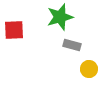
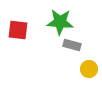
green star: moved 5 px down; rotated 20 degrees clockwise
red square: moved 4 px right; rotated 10 degrees clockwise
